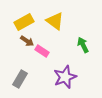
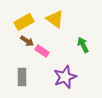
yellow triangle: moved 2 px up
gray rectangle: moved 2 px right, 2 px up; rotated 30 degrees counterclockwise
